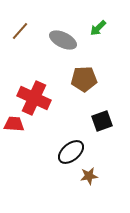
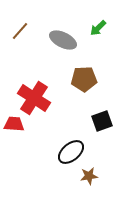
red cross: rotated 8 degrees clockwise
